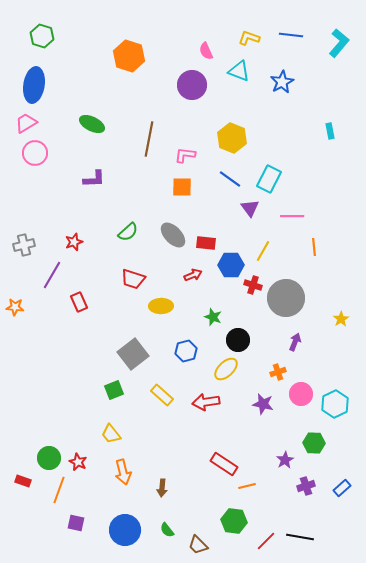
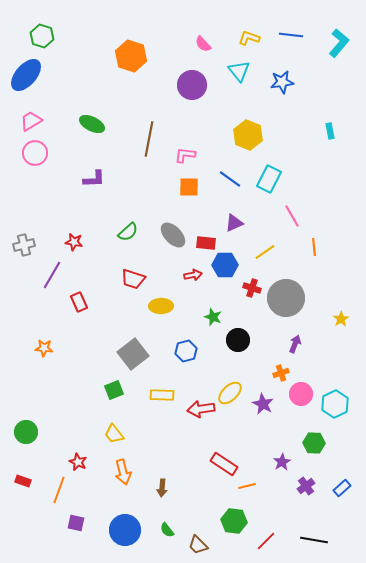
pink semicircle at (206, 51): moved 3 px left, 7 px up; rotated 18 degrees counterclockwise
orange hexagon at (129, 56): moved 2 px right
cyan triangle at (239, 71): rotated 30 degrees clockwise
blue star at (282, 82): rotated 20 degrees clockwise
blue ellipse at (34, 85): moved 8 px left, 10 px up; rotated 32 degrees clockwise
pink trapezoid at (26, 123): moved 5 px right, 2 px up
yellow hexagon at (232, 138): moved 16 px right, 3 px up
orange square at (182, 187): moved 7 px right
purple triangle at (250, 208): moved 16 px left, 15 px down; rotated 42 degrees clockwise
pink line at (292, 216): rotated 60 degrees clockwise
red star at (74, 242): rotated 30 degrees clockwise
yellow line at (263, 251): moved 2 px right, 1 px down; rotated 25 degrees clockwise
blue hexagon at (231, 265): moved 6 px left
red arrow at (193, 275): rotated 12 degrees clockwise
red cross at (253, 285): moved 1 px left, 3 px down
orange star at (15, 307): moved 29 px right, 41 px down
purple arrow at (295, 342): moved 2 px down
yellow ellipse at (226, 369): moved 4 px right, 24 px down
orange cross at (278, 372): moved 3 px right, 1 px down
yellow rectangle at (162, 395): rotated 40 degrees counterclockwise
red arrow at (206, 402): moved 5 px left, 7 px down
purple star at (263, 404): rotated 15 degrees clockwise
yellow trapezoid at (111, 434): moved 3 px right
green circle at (49, 458): moved 23 px left, 26 px up
purple star at (285, 460): moved 3 px left, 2 px down
purple cross at (306, 486): rotated 18 degrees counterclockwise
black line at (300, 537): moved 14 px right, 3 px down
